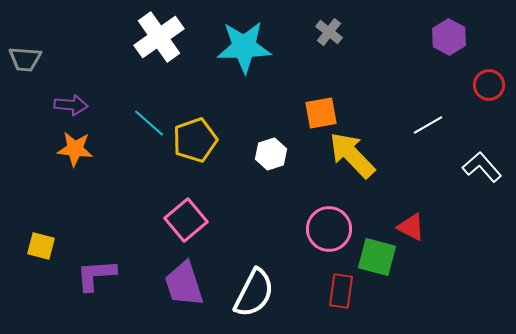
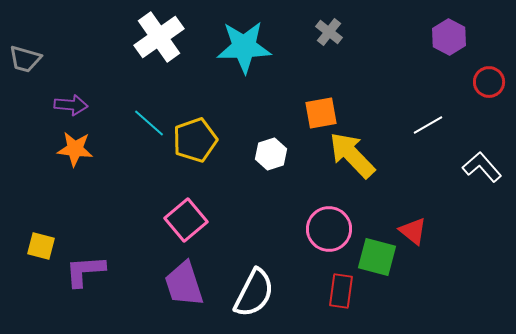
gray trapezoid: rotated 12 degrees clockwise
red circle: moved 3 px up
red triangle: moved 2 px right, 4 px down; rotated 12 degrees clockwise
purple L-shape: moved 11 px left, 4 px up
